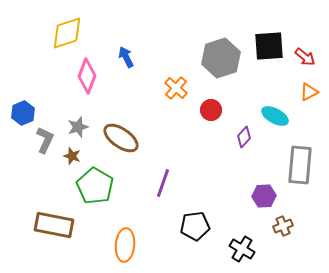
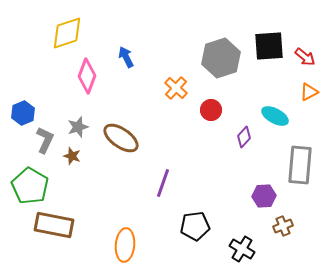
green pentagon: moved 65 px left
